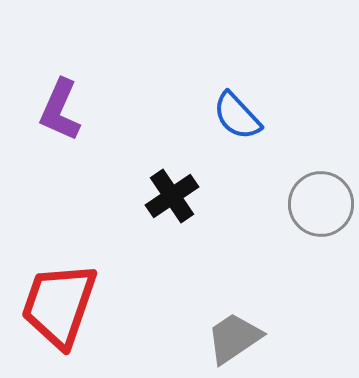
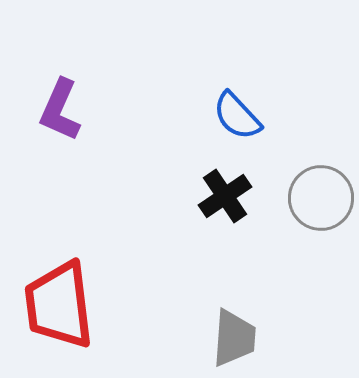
black cross: moved 53 px right
gray circle: moved 6 px up
red trapezoid: rotated 26 degrees counterclockwise
gray trapezoid: rotated 128 degrees clockwise
